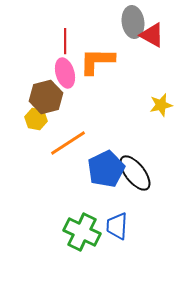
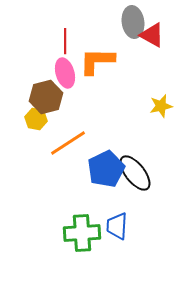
yellow star: moved 1 px down
green cross: moved 1 px down; rotated 30 degrees counterclockwise
